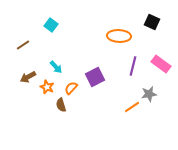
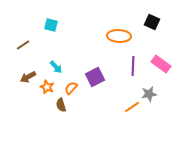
cyan square: rotated 24 degrees counterclockwise
purple line: rotated 12 degrees counterclockwise
